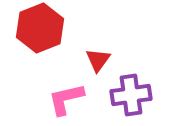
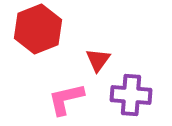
red hexagon: moved 2 px left, 1 px down
purple cross: rotated 12 degrees clockwise
